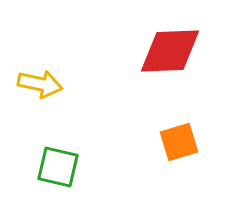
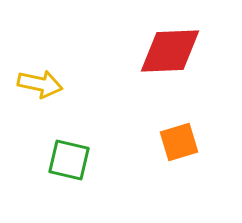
green square: moved 11 px right, 7 px up
